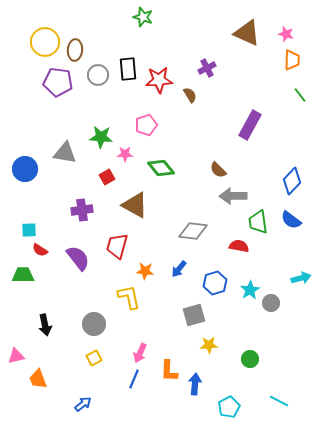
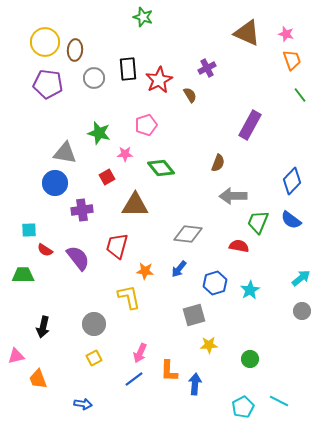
orange trapezoid at (292, 60): rotated 20 degrees counterclockwise
gray circle at (98, 75): moved 4 px left, 3 px down
red star at (159, 80): rotated 24 degrees counterclockwise
purple pentagon at (58, 82): moved 10 px left, 2 px down
green star at (101, 137): moved 2 px left, 4 px up; rotated 10 degrees clockwise
blue circle at (25, 169): moved 30 px right, 14 px down
brown semicircle at (218, 170): moved 7 px up; rotated 114 degrees counterclockwise
brown triangle at (135, 205): rotated 28 degrees counterclockwise
green trapezoid at (258, 222): rotated 30 degrees clockwise
gray diamond at (193, 231): moved 5 px left, 3 px down
red semicircle at (40, 250): moved 5 px right
cyan arrow at (301, 278): rotated 24 degrees counterclockwise
gray circle at (271, 303): moved 31 px right, 8 px down
black arrow at (45, 325): moved 2 px left, 2 px down; rotated 25 degrees clockwise
blue line at (134, 379): rotated 30 degrees clockwise
blue arrow at (83, 404): rotated 48 degrees clockwise
cyan pentagon at (229, 407): moved 14 px right
